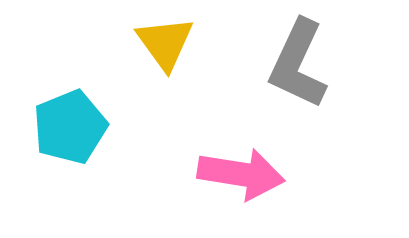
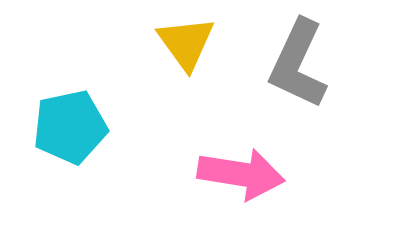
yellow triangle: moved 21 px right
cyan pentagon: rotated 10 degrees clockwise
